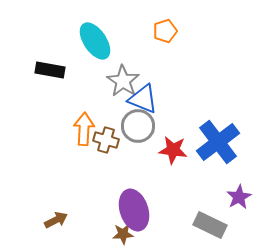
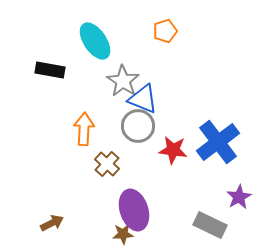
brown cross: moved 1 px right, 24 px down; rotated 25 degrees clockwise
brown arrow: moved 4 px left, 3 px down
